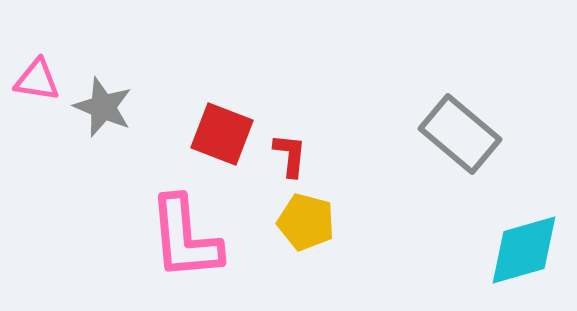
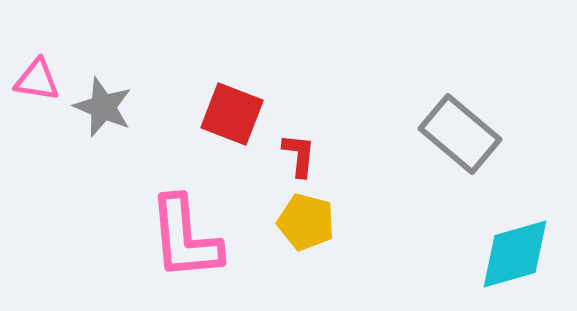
red square: moved 10 px right, 20 px up
red L-shape: moved 9 px right
cyan diamond: moved 9 px left, 4 px down
